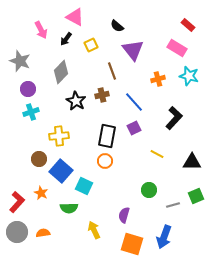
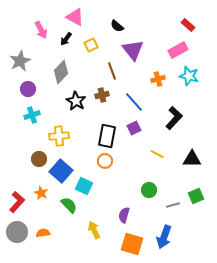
pink rectangle: moved 1 px right, 2 px down; rotated 60 degrees counterclockwise
gray star: rotated 25 degrees clockwise
cyan cross: moved 1 px right, 3 px down
black triangle: moved 3 px up
green semicircle: moved 3 px up; rotated 132 degrees counterclockwise
